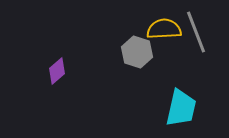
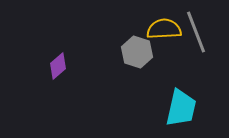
purple diamond: moved 1 px right, 5 px up
